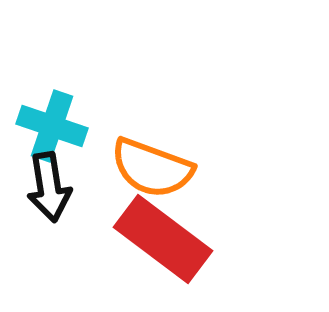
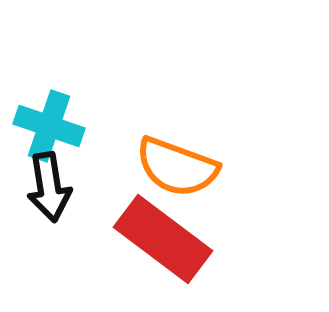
cyan cross: moved 3 px left
orange semicircle: moved 25 px right, 1 px up
